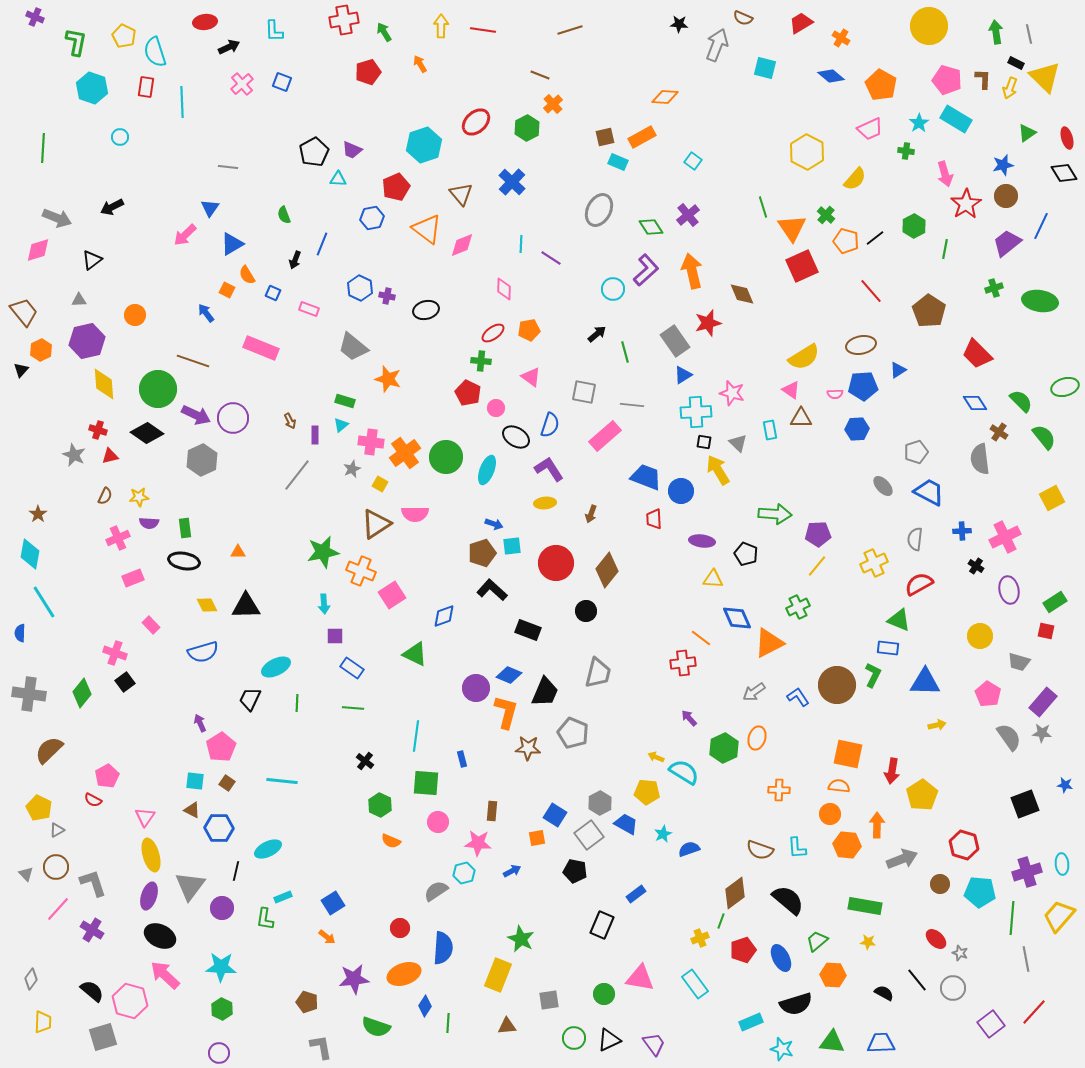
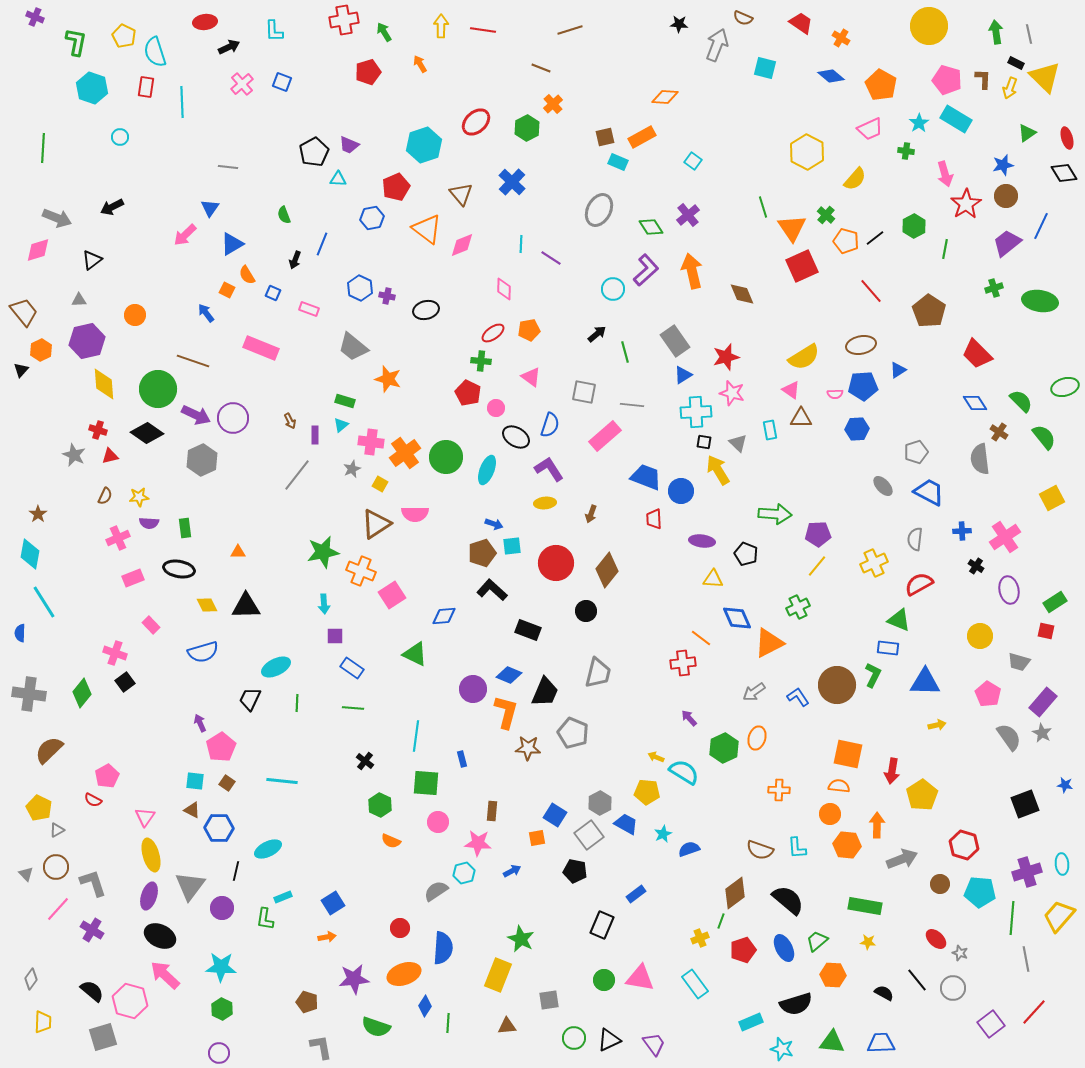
red trapezoid at (801, 23): rotated 65 degrees clockwise
brown line at (540, 75): moved 1 px right, 7 px up
purple trapezoid at (352, 150): moved 3 px left, 5 px up
red star at (708, 323): moved 18 px right, 34 px down
pink cross at (1005, 537): rotated 8 degrees counterclockwise
black ellipse at (184, 561): moved 5 px left, 8 px down
blue diamond at (444, 616): rotated 15 degrees clockwise
purple circle at (476, 688): moved 3 px left, 1 px down
gray star at (1042, 733): rotated 24 degrees clockwise
orange arrow at (327, 937): rotated 48 degrees counterclockwise
blue ellipse at (781, 958): moved 3 px right, 10 px up
green circle at (604, 994): moved 14 px up
